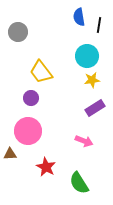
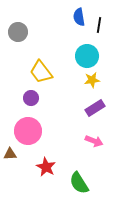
pink arrow: moved 10 px right
